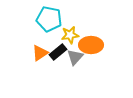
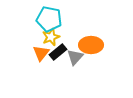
yellow star: moved 19 px left, 2 px down; rotated 12 degrees counterclockwise
orange triangle: moved 1 px right; rotated 18 degrees counterclockwise
